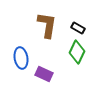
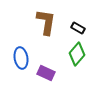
brown L-shape: moved 1 px left, 3 px up
green diamond: moved 2 px down; rotated 15 degrees clockwise
purple rectangle: moved 2 px right, 1 px up
